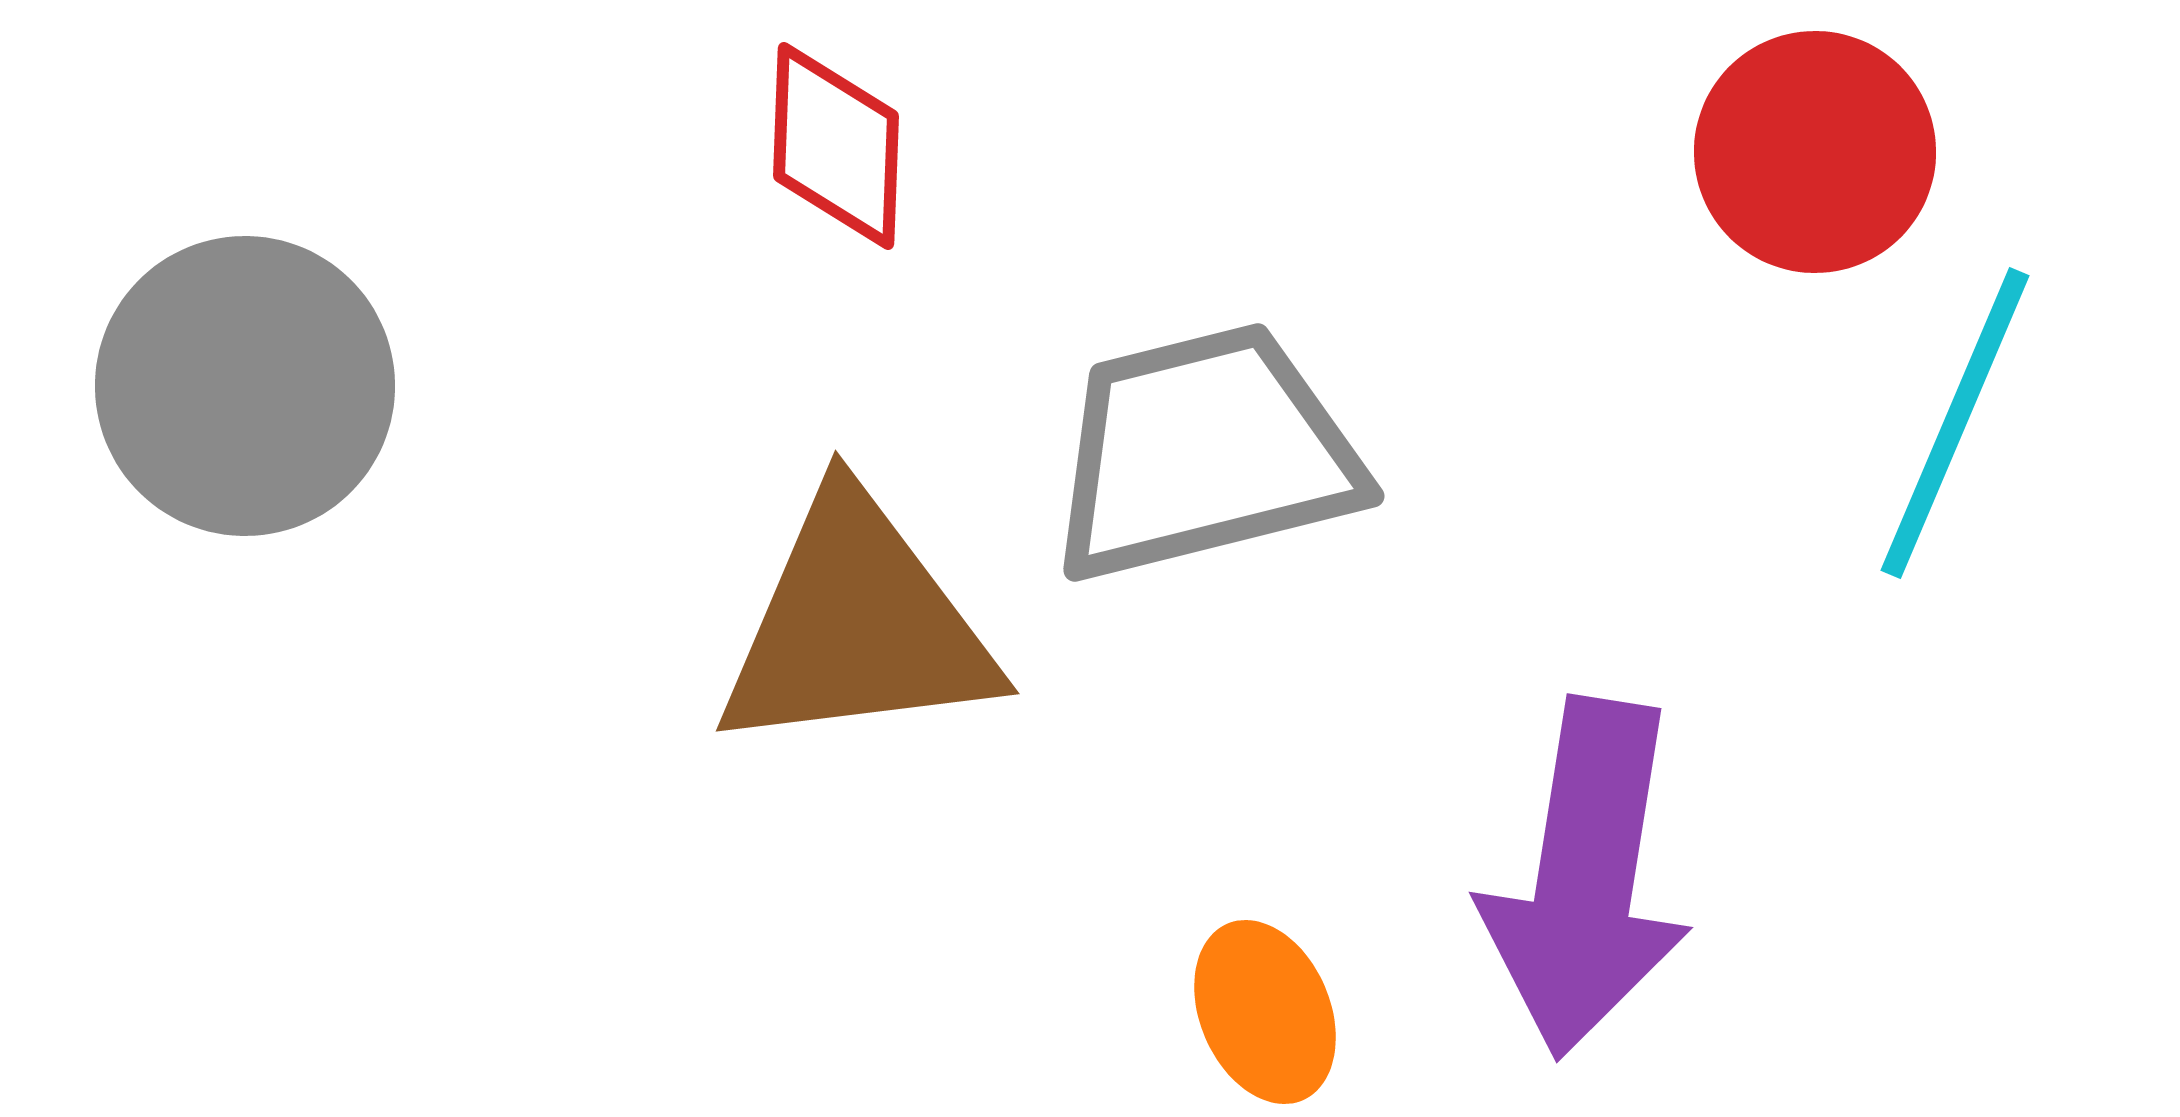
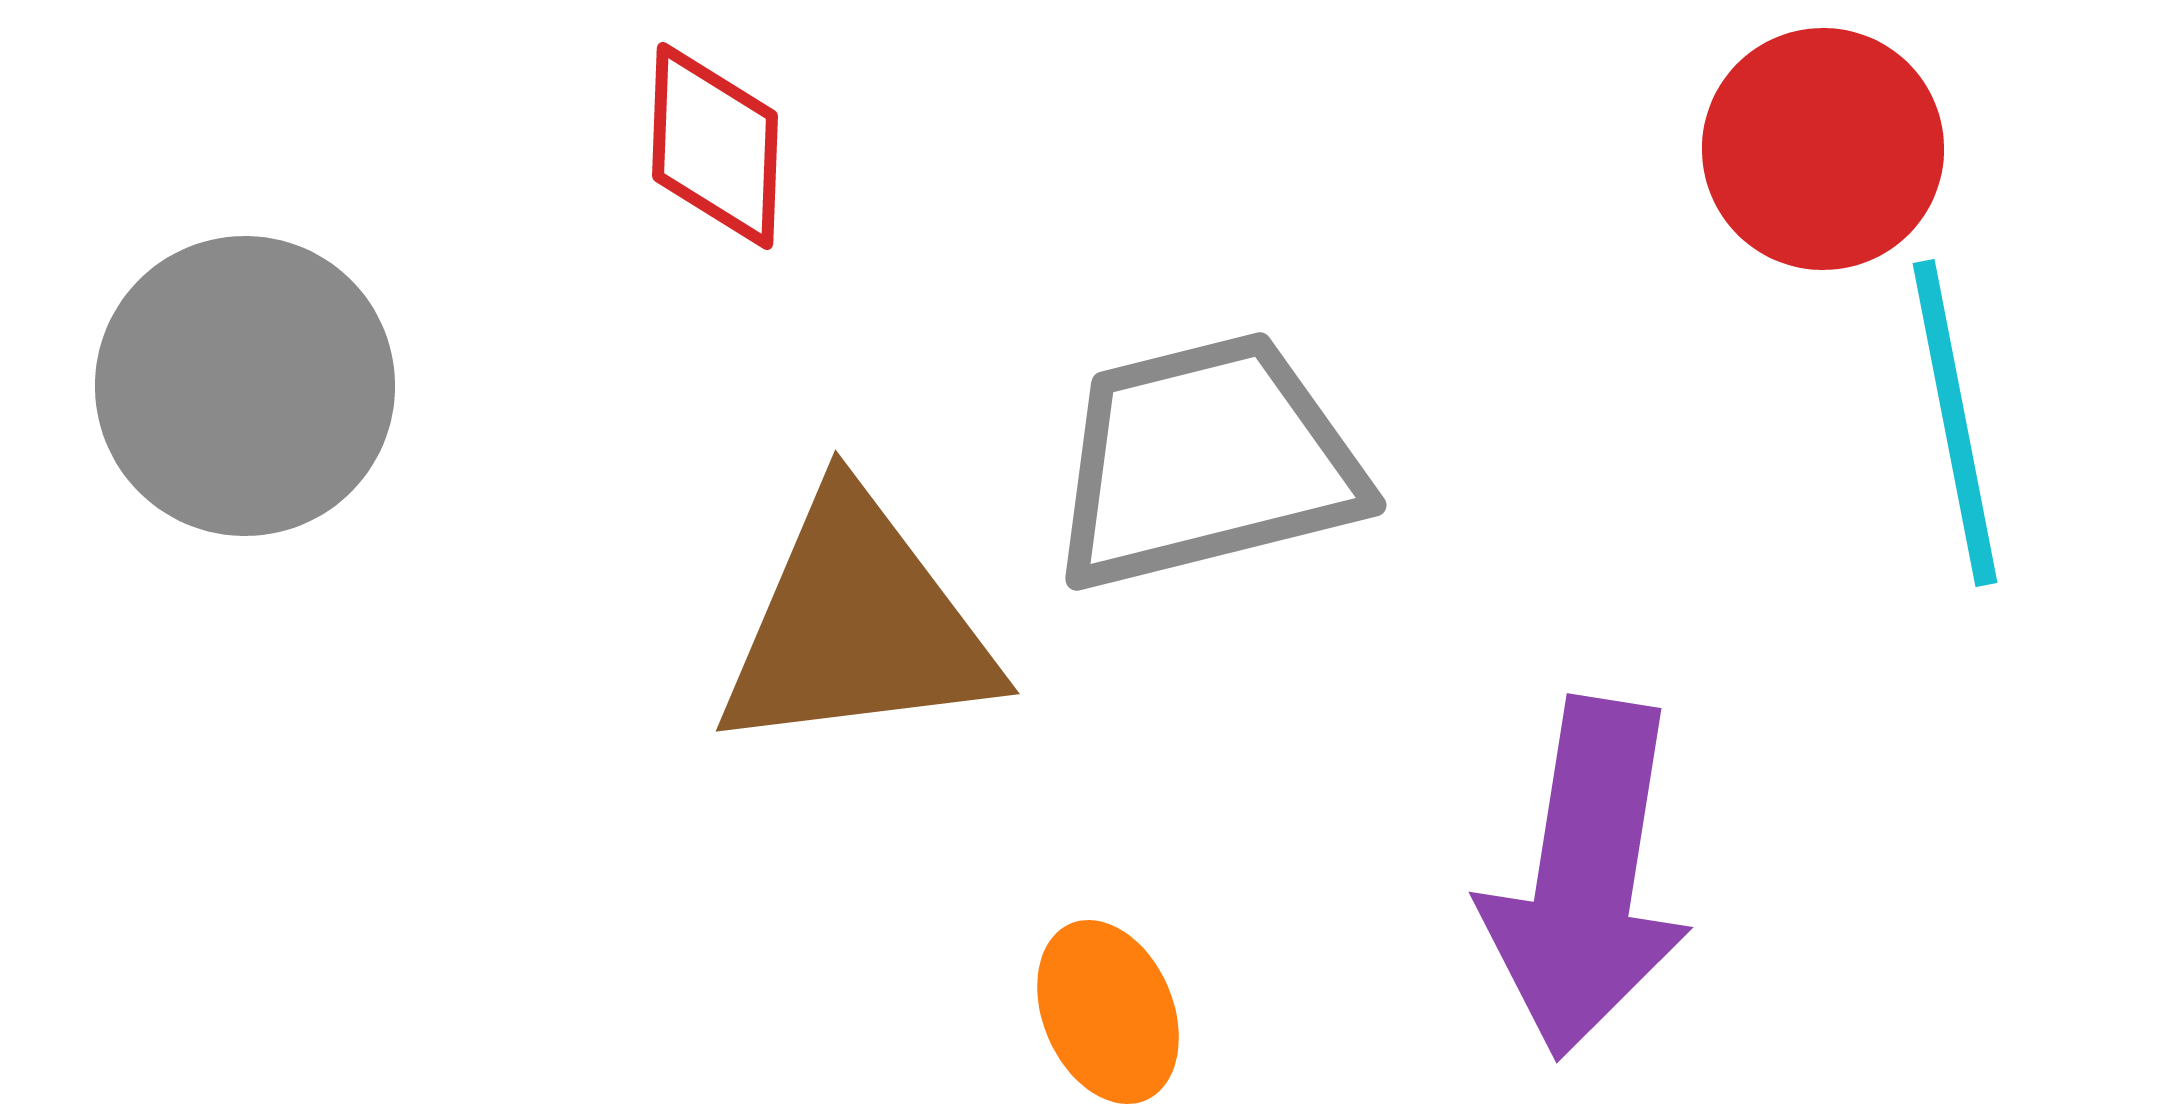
red diamond: moved 121 px left
red circle: moved 8 px right, 3 px up
cyan line: rotated 34 degrees counterclockwise
gray trapezoid: moved 2 px right, 9 px down
orange ellipse: moved 157 px left
